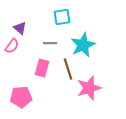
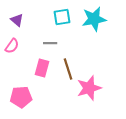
purple triangle: moved 3 px left, 8 px up
cyan star: moved 11 px right, 26 px up; rotated 15 degrees clockwise
